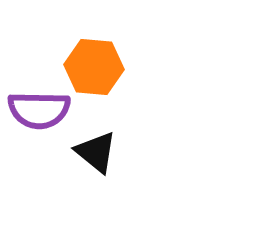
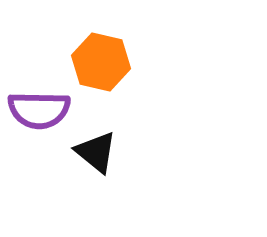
orange hexagon: moved 7 px right, 5 px up; rotated 8 degrees clockwise
